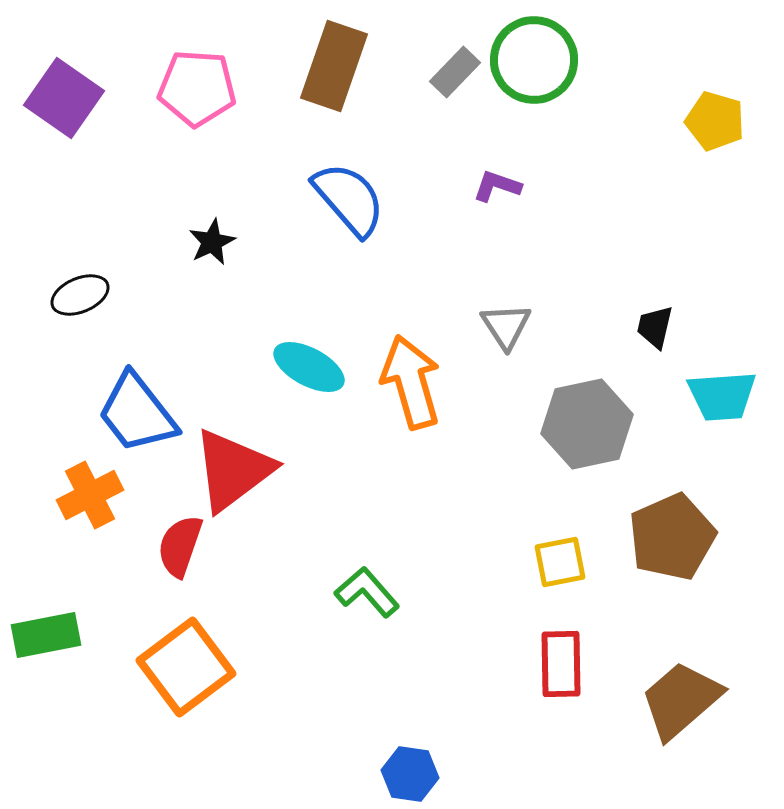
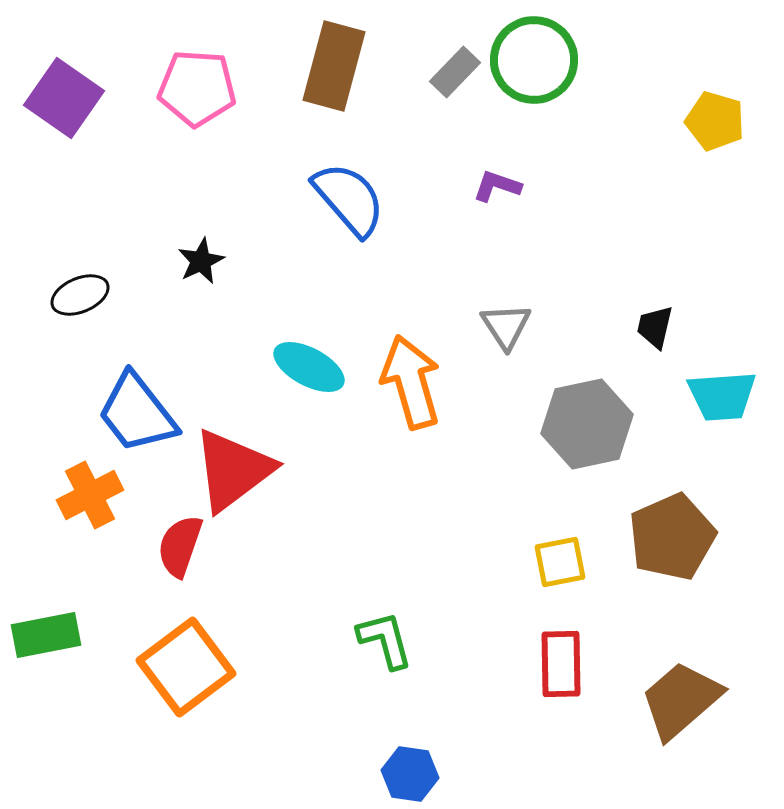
brown rectangle: rotated 4 degrees counterclockwise
black star: moved 11 px left, 19 px down
green L-shape: moved 18 px right, 48 px down; rotated 26 degrees clockwise
